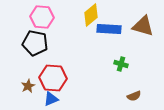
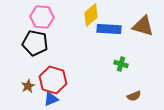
red hexagon: moved 2 px down; rotated 12 degrees clockwise
